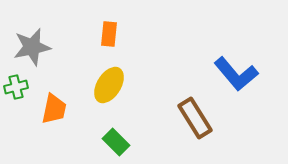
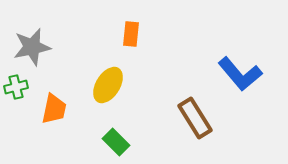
orange rectangle: moved 22 px right
blue L-shape: moved 4 px right
yellow ellipse: moved 1 px left
